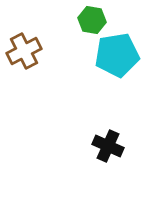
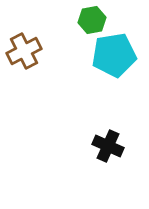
green hexagon: rotated 20 degrees counterclockwise
cyan pentagon: moved 3 px left
